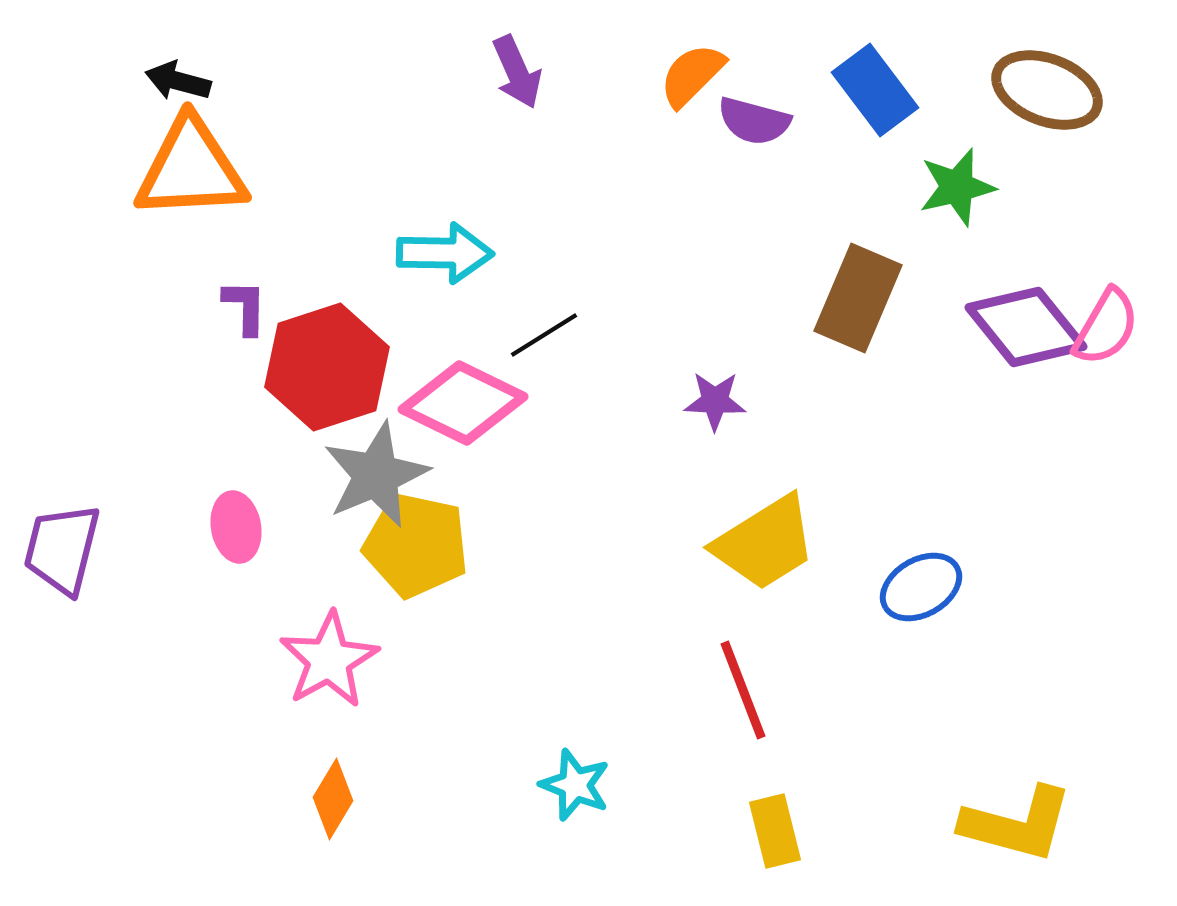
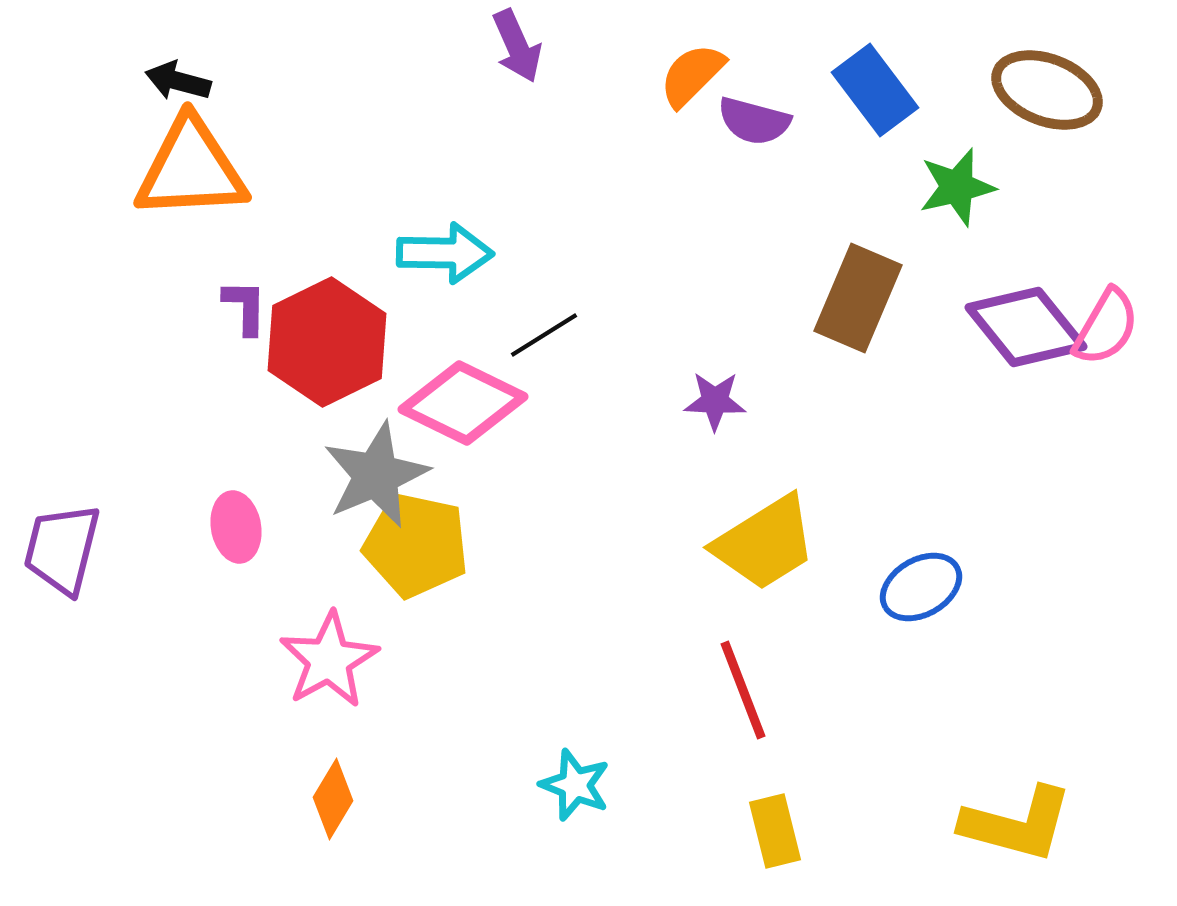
purple arrow: moved 26 px up
red hexagon: moved 25 px up; rotated 8 degrees counterclockwise
